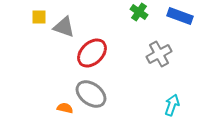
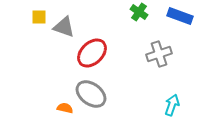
gray cross: rotated 10 degrees clockwise
